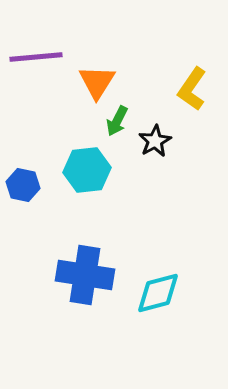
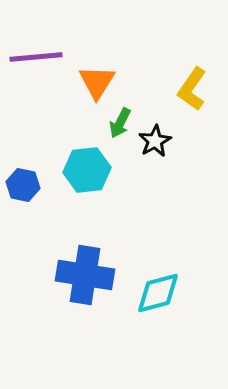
green arrow: moved 3 px right, 2 px down
